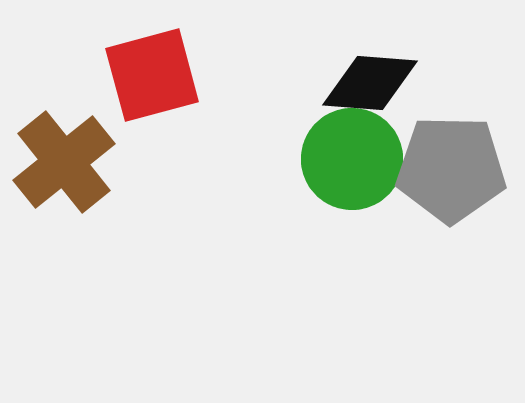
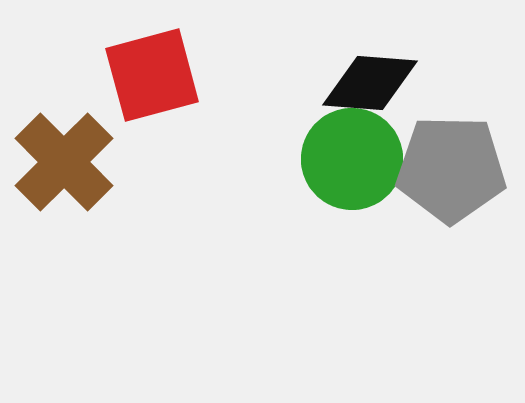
brown cross: rotated 6 degrees counterclockwise
